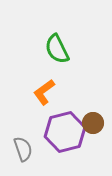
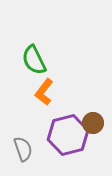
green semicircle: moved 23 px left, 11 px down
orange L-shape: rotated 16 degrees counterclockwise
purple hexagon: moved 3 px right, 3 px down
